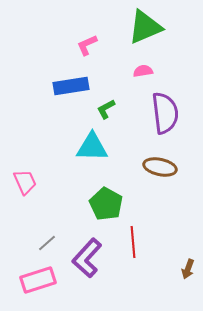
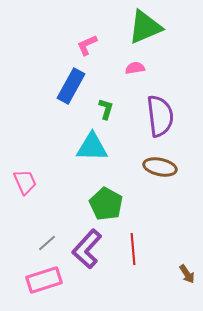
pink semicircle: moved 8 px left, 3 px up
blue rectangle: rotated 52 degrees counterclockwise
green L-shape: rotated 135 degrees clockwise
purple semicircle: moved 5 px left, 3 px down
red line: moved 7 px down
purple L-shape: moved 9 px up
brown arrow: moved 1 px left, 5 px down; rotated 54 degrees counterclockwise
pink rectangle: moved 6 px right
